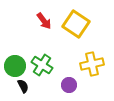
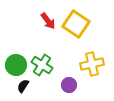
red arrow: moved 4 px right
green circle: moved 1 px right, 1 px up
black semicircle: rotated 120 degrees counterclockwise
